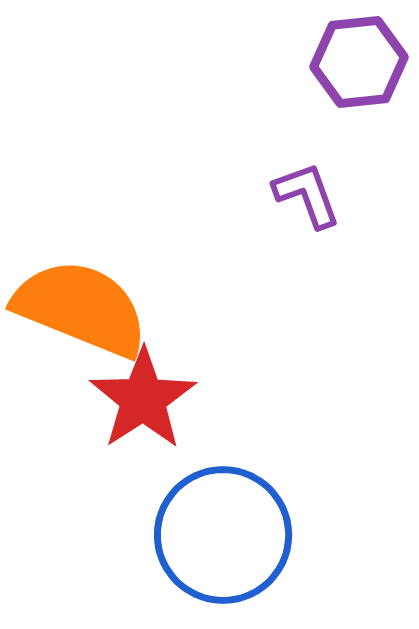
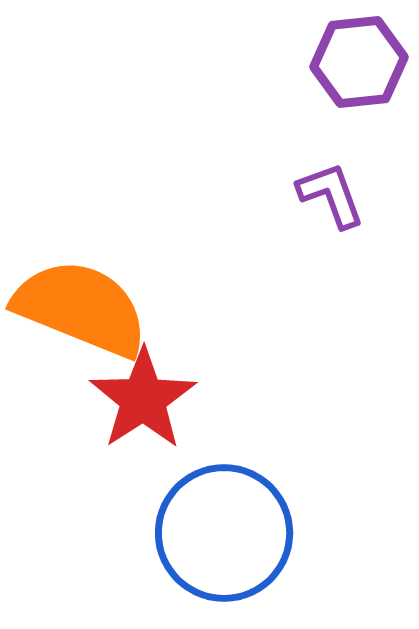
purple L-shape: moved 24 px right
blue circle: moved 1 px right, 2 px up
